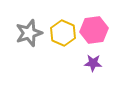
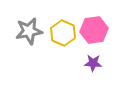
gray star: moved 2 px up; rotated 8 degrees clockwise
